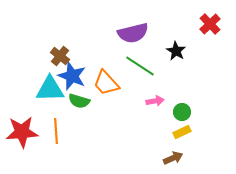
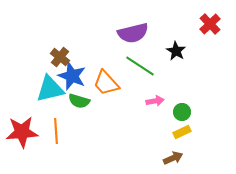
brown cross: moved 1 px down
cyan triangle: rotated 12 degrees counterclockwise
